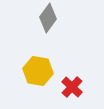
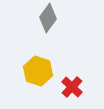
yellow hexagon: rotated 8 degrees clockwise
